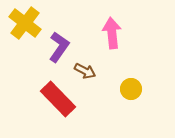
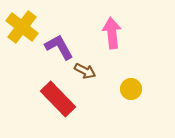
yellow cross: moved 3 px left, 4 px down
purple L-shape: rotated 64 degrees counterclockwise
